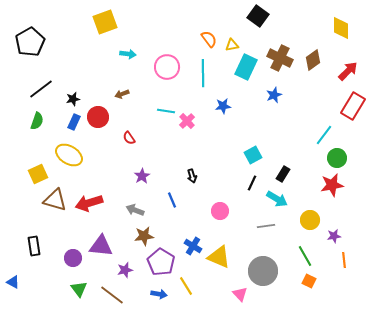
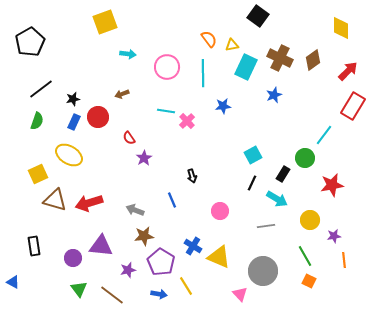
green circle at (337, 158): moved 32 px left
purple star at (142, 176): moved 2 px right, 18 px up
purple star at (125, 270): moved 3 px right
